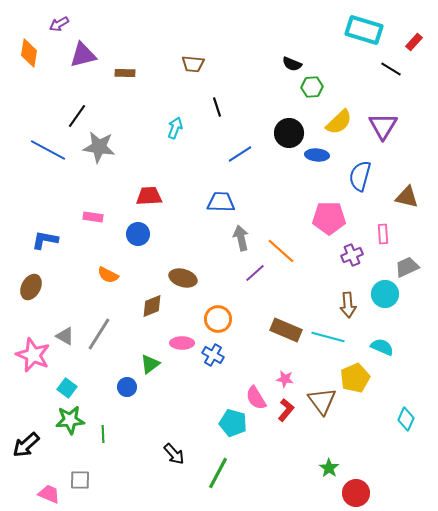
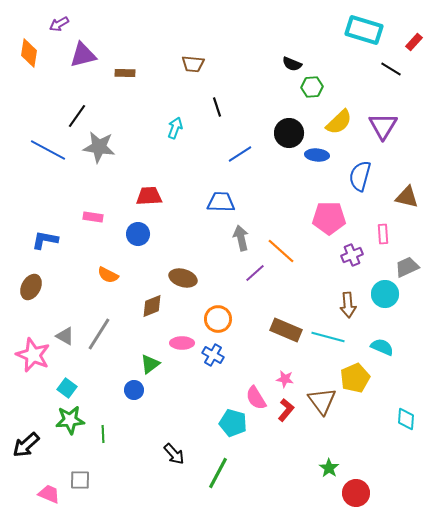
blue circle at (127, 387): moved 7 px right, 3 px down
cyan diamond at (406, 419): rotated 20 degrees counterclockwise
